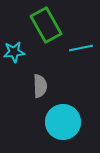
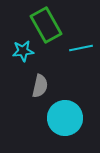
cyan star: moved 9 px right, 1 px up
gray semicircle: rotated 15 degrees clockwise
cyan circle: moved 2 px right, 4 px up
